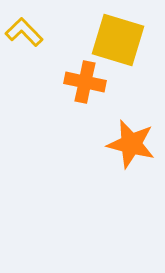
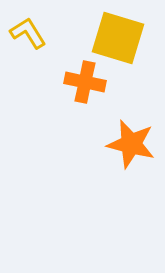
yellow L-shape: moved 4 px right, 1 px down; rotated 12 degrees clockwise
yellow square: moved 2 px up
